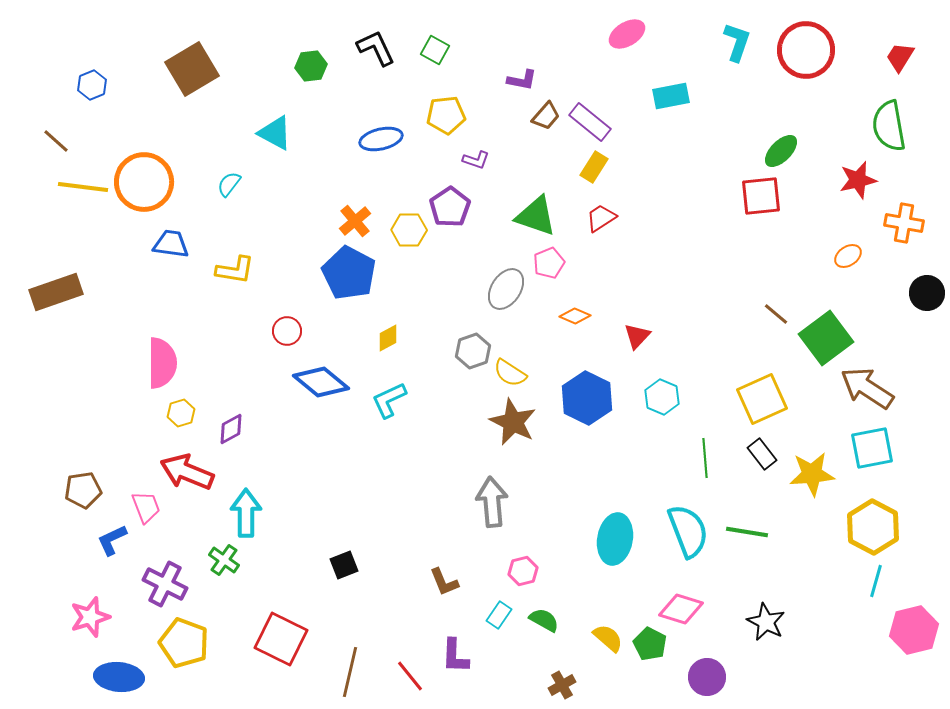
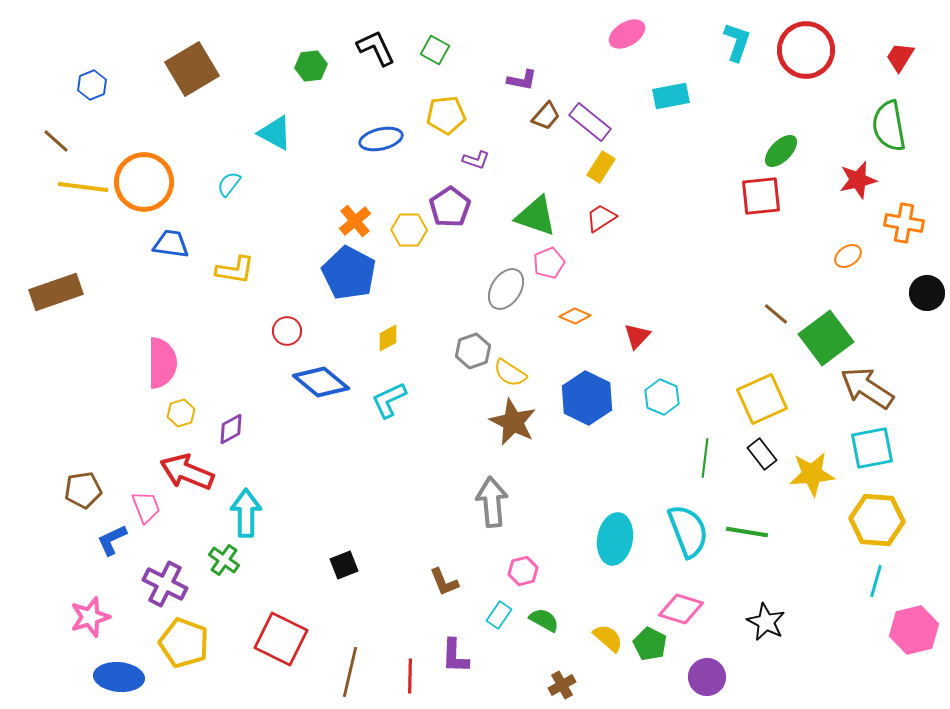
yellow rectangle at (594, 167): moved 7 px right
green line at (705, 458): rotated 12 degrees clockwise
yellow hexagon at (873, 527): moved 4 px right, 7 px up; rotated 24 degrees counterclockwise
red line at (410, 676): rotated 40 degrees clockwise
